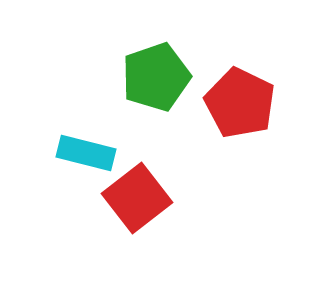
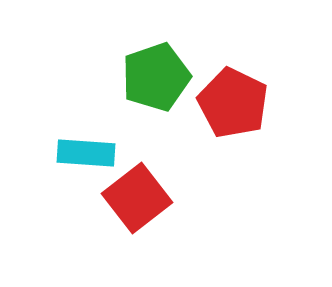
red pentagon: moved 7 px left
cyan rectangle: rotated 10 degrees counterclockwise
